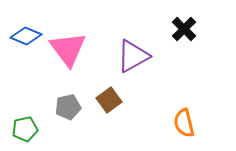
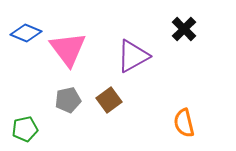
blue diamond: moved 3 px up
gray pentagon: moved 7 px up
